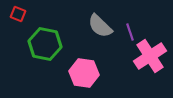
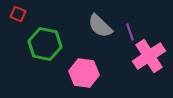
pink cross: moved 1 px left
